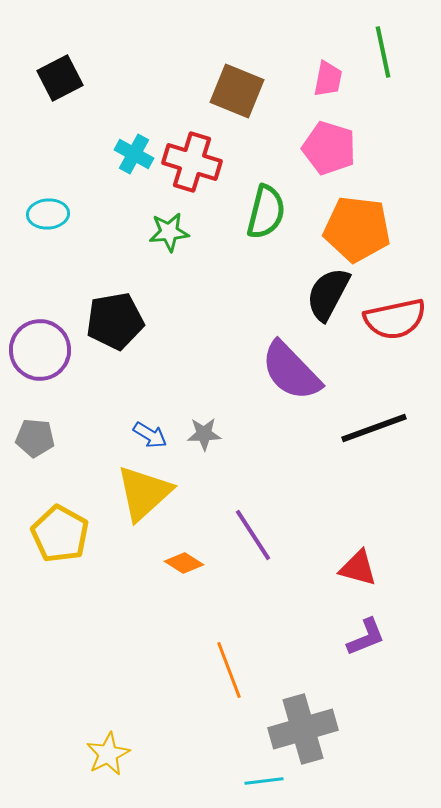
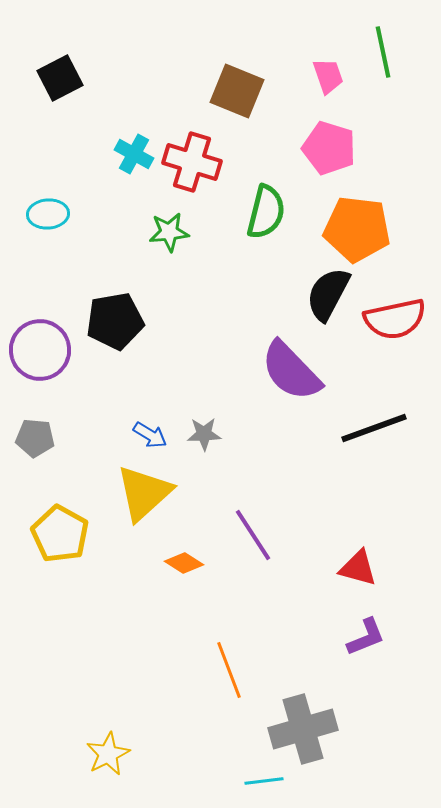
pink trapezoid: moved 3 px up; rotated 30 degrees counterclockwise
